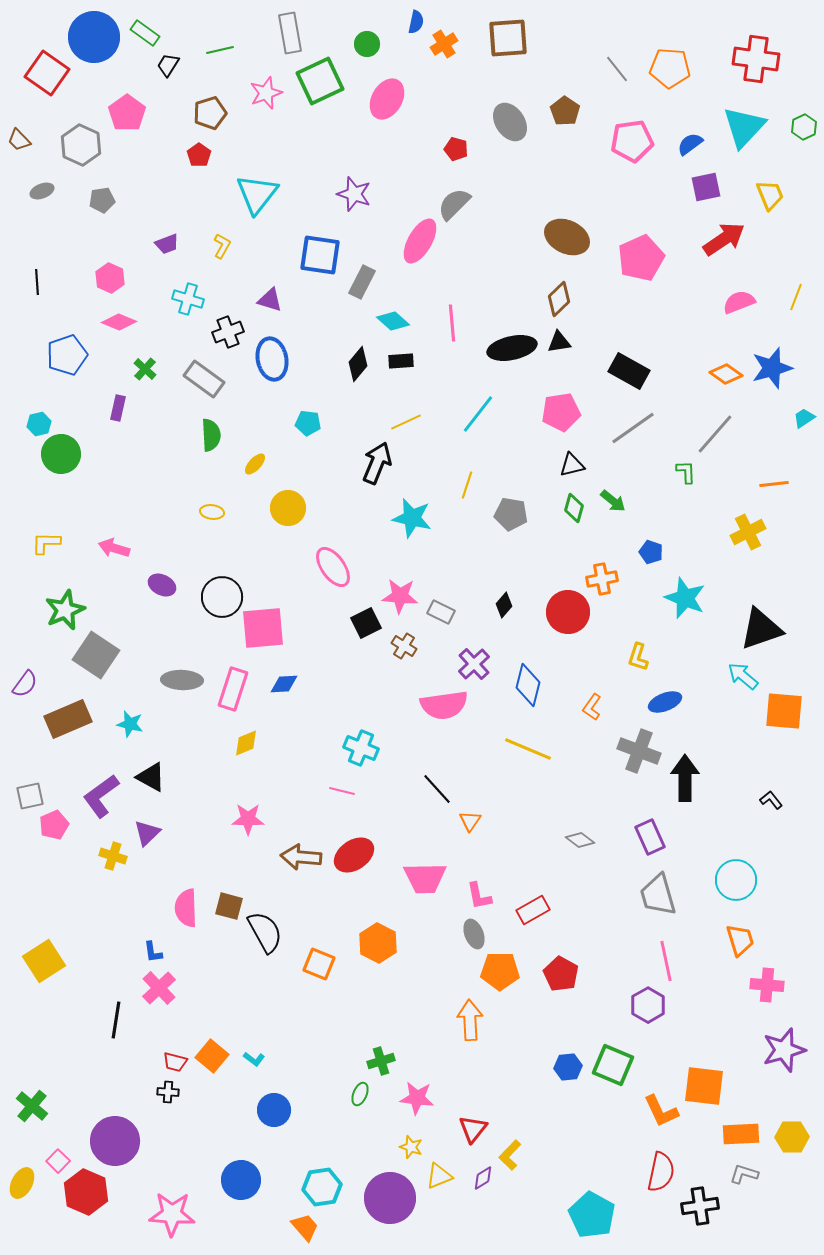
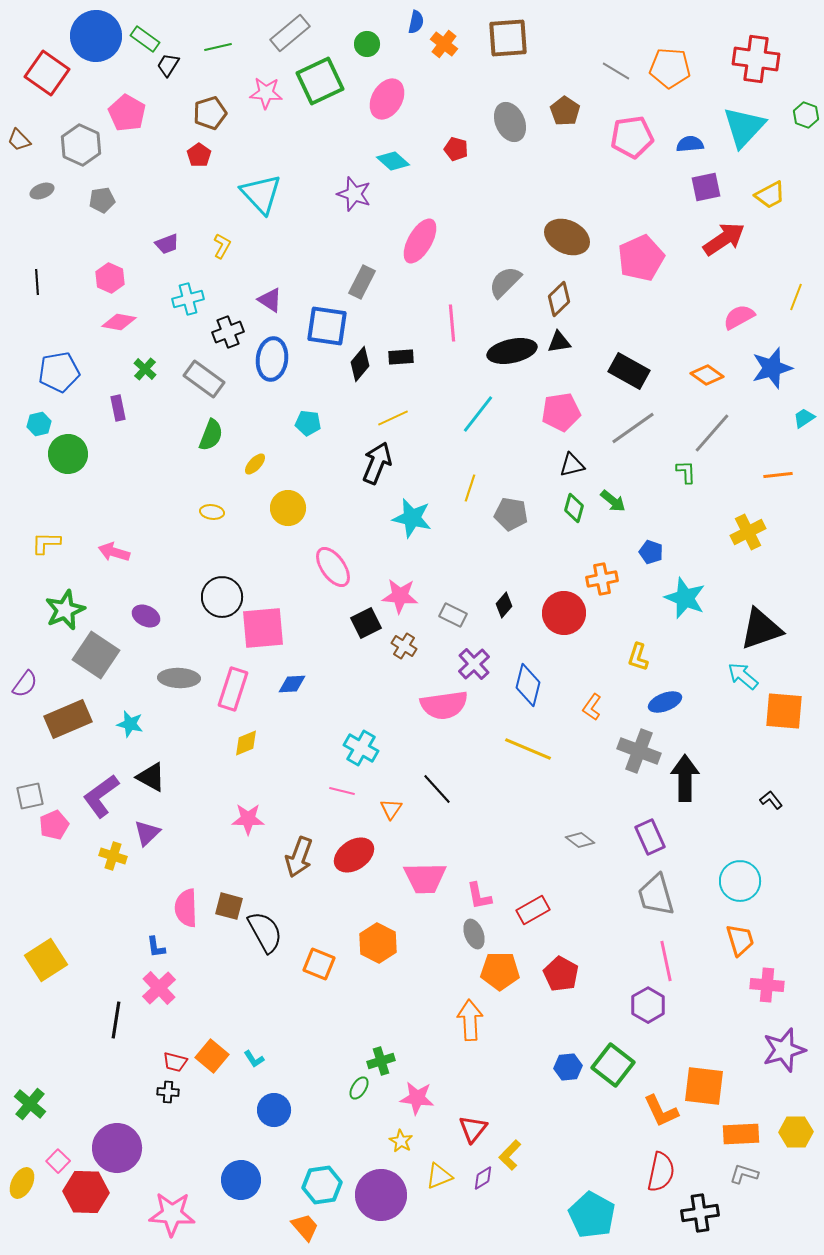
green rectangle at (145, 33): moved 6 px down
gray rectangle at (290, 33): rotated 60 degrees clockwise
blue circle at (94, 37): moved 2 px right, 1 px up
orange cross at (444, 44): rotated 20 degrees counterclockwise
green line at (220, 50): moved 2 px left, 3 px up
gray line at (617, 69): moved 1 px left, 2 px down; rotated 20 degrees counterclockwise
pink star at (266, 93): rotated 24 degrees clockwise
pink pentagon at (127, 113): rotated 6 degrees counterclockwise
gray ellipse at (510, 122): rotated 9 degrees clockwise
green hexagon at (804, 127): moved 2 px right, 12 px up; rotated 15 degrees counterclockwise
pink pentagon at (632, 141): moved 4 px up
blue semicircle at (690, 144): rotated 32 degrees clockwise
cyan triangle at (257, 194): moved 4 px right; rotated 21 degrees counterclockwise
yellow trapezoid at (770, 195): rotated 84 degrees clockwise
gray semicircle at (454, 204): moved 51 px right, 78 px down
blue square at (320, 255): moved 7 px right, 71 px down
cyan cross at (188, 299): rotated 32 degrees counterclockwise
purple triangle at (270, 300): rotated 16 degrees clockwise
pink semicircle at (739, 302): moved 15 px down; rotated 8 degrees counterclockwise
cyan diamond at (393, 321): moved 160 px up
pink diamond at (119, 322): rotated 12 degrees counterclockwise
black ellipse at (512, 348): moved 3 px down
blue pentagon at (67, 355): moved 8 px left, 17 px down; rotated 9 degrees clockwise
blue ellipse at (272, 359): rotated 18 degrees clockwise
black rectangle at (401, 361): moved 4 px up
black diamond at (358, 364): moved 2 px right
orange diamond at (726, 374): moved 19 px left, 1 px down
purple rectangle at (118, 408): rotated 25 degrees counterclockwise
yellow line at (406, 422): moved 13 px left, 4 px up
gray line at (715, 434): moved 3 px left, 1 px up
green semicircle at (211, 435): rotated 24 degrees clockwise
green circle at (61, 454): moved 7 px right
orange line at (774, 484): moved 4 px right, 9 px up
yellow line at (467, 485): moved 3 px right, 3 px down
pink arrow at (114, 548): moved 4 px down
purple ellipse at (162, 585): moved 16 px left, 31 px down
gray rectangle at (441, 612): moved 12 px right, 3 px down
red circle at (568, 612): moved 4 px left, 1 px down
gray ellipse at (182, 680): moved 3 px left, 2 px up
blue diamond at (284, 684): moved 8 px right
cyan cross at (361, 748): rotated 8 degrees clockwise
orange triangle at (470, 821): moved 79 px left, 12 px up
brown arrow at (301, 857): moved 2 px left; rotated 75 degrees counterclockwise
cyan circle at (736, 880): moved 4 px right, 1 px down
gray trapezoid at (658, 895): moved 2 px left
blue L-shape at (153, 952): moved 3 px right, 5 px up
yellow square at (44, 961): moved 2 px right, 1 px up
cyan L-shape at (254, 1059): rotated 20 degrees clockwise
green square at (613, 1065): rotated 15 degrees clockwise
green ellipse at (360, 1094): moved 1 px left, 6 px up; rotated 10 degrees clockwise
green cross at (32, 1106): moved 2 px left, 2 px up
yellow hexagon at (792, 1137): moved 4 px right, 5 px up
purple circle at (115, 1141): moved 2 px right, 7 px down
yellow star at (411, 1147): moved 10 px left, 6 px up; rotated 10 degrees clockwise
cyan hexagon at (322, 1187): moved 2 px up
red hexagon at (86, 1192): rotated 21 degrees counterclockwise
purple circle at (390, 1198): moved 9 px left, 3 px up
black cross at (700, 1206): moved 7 px down
